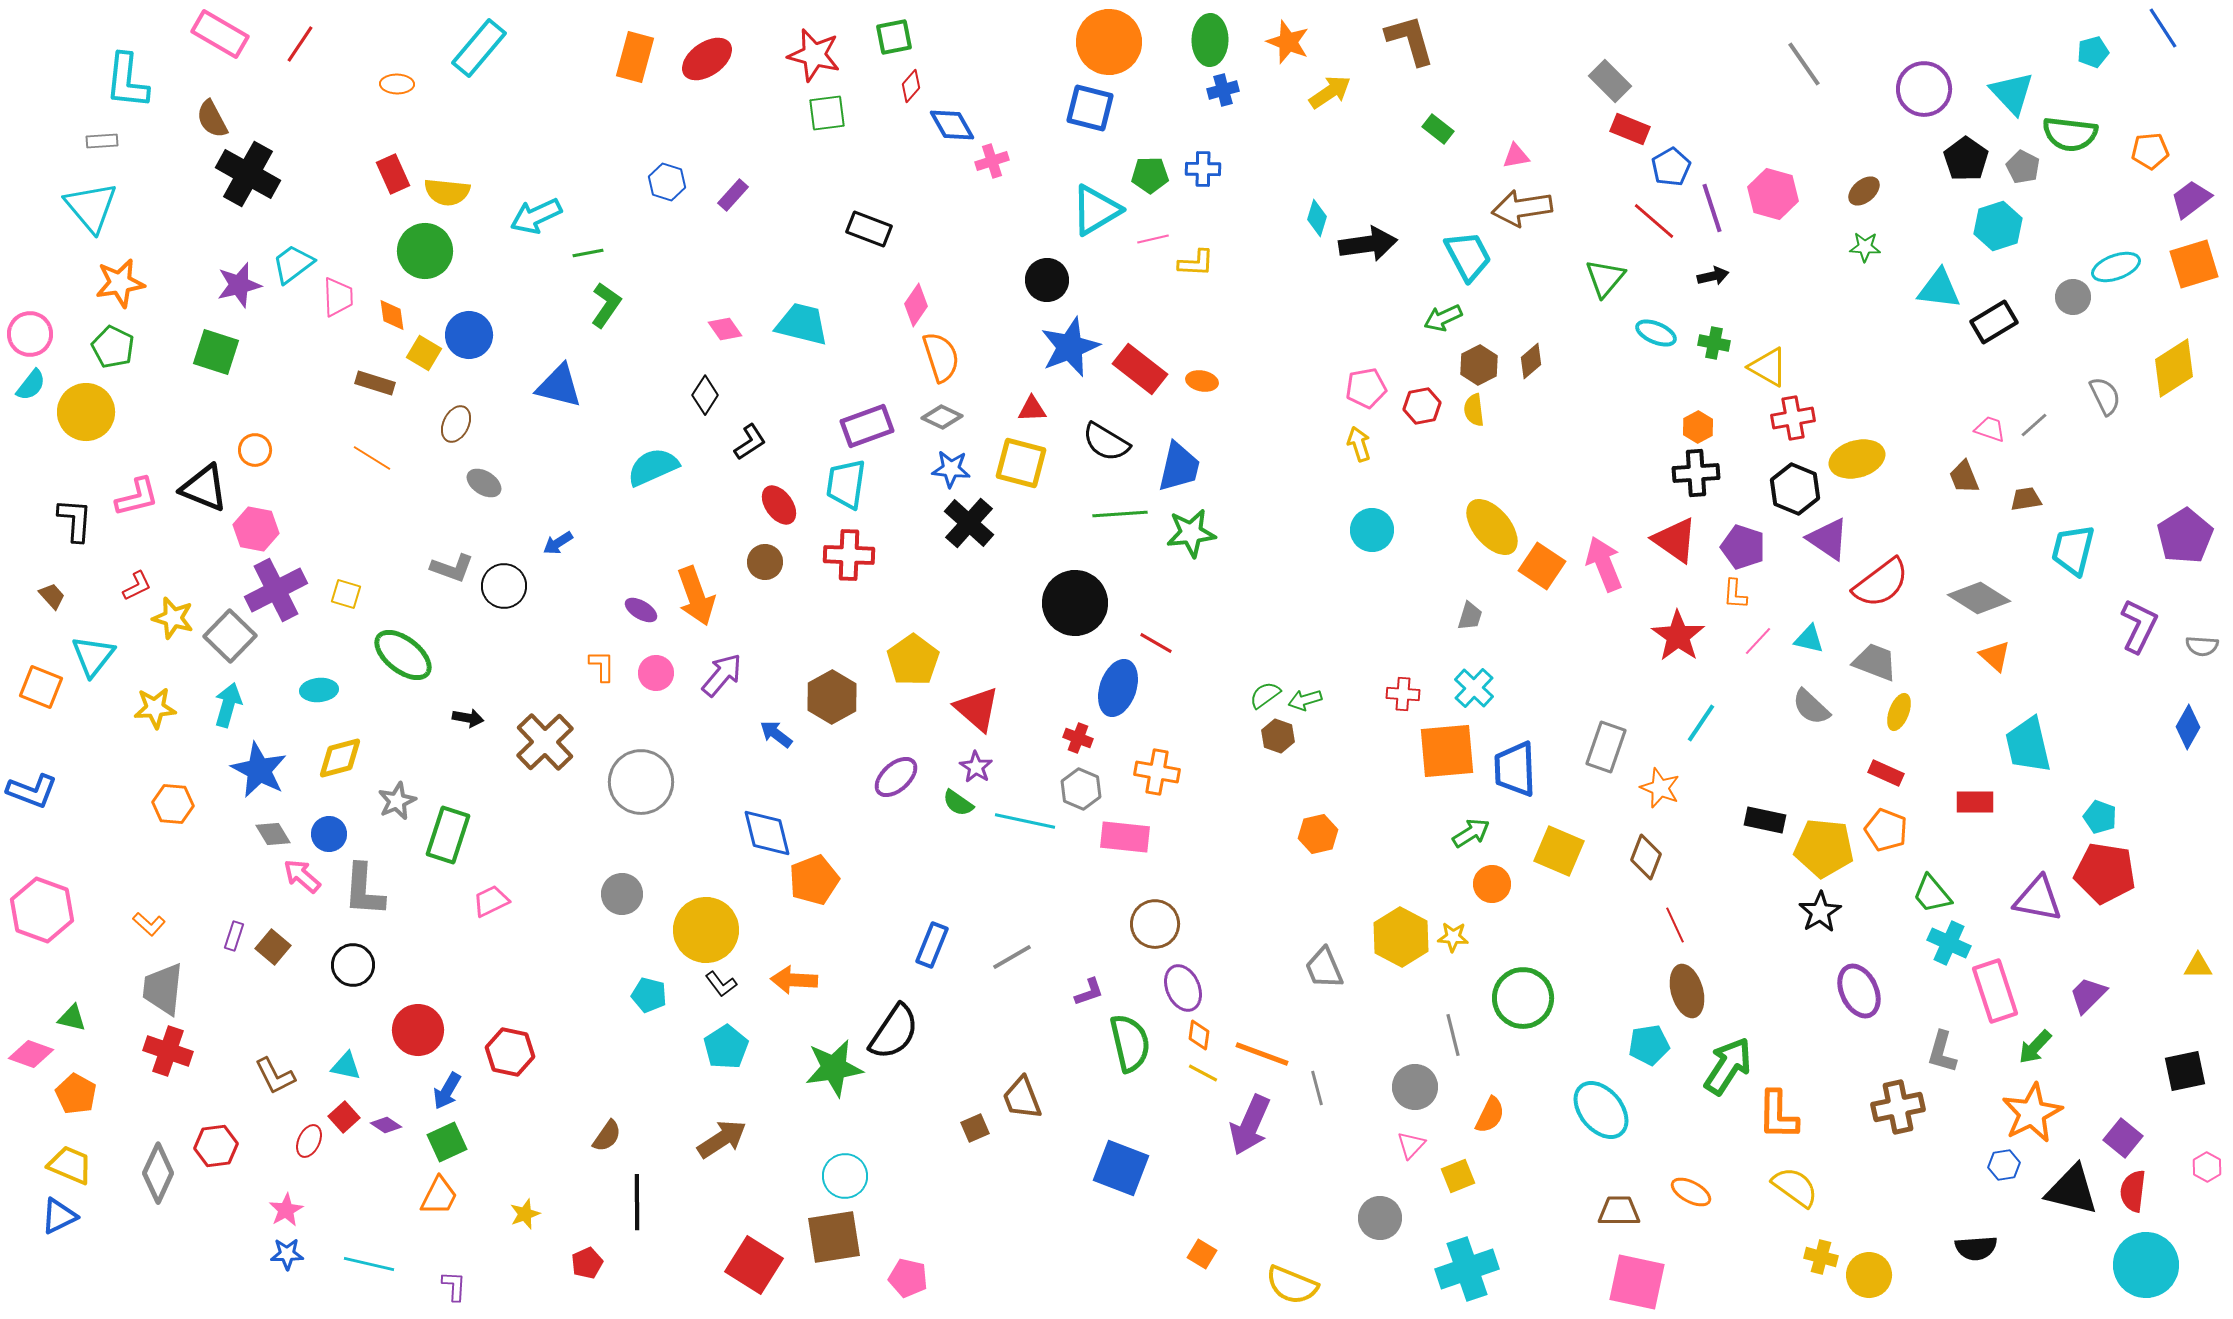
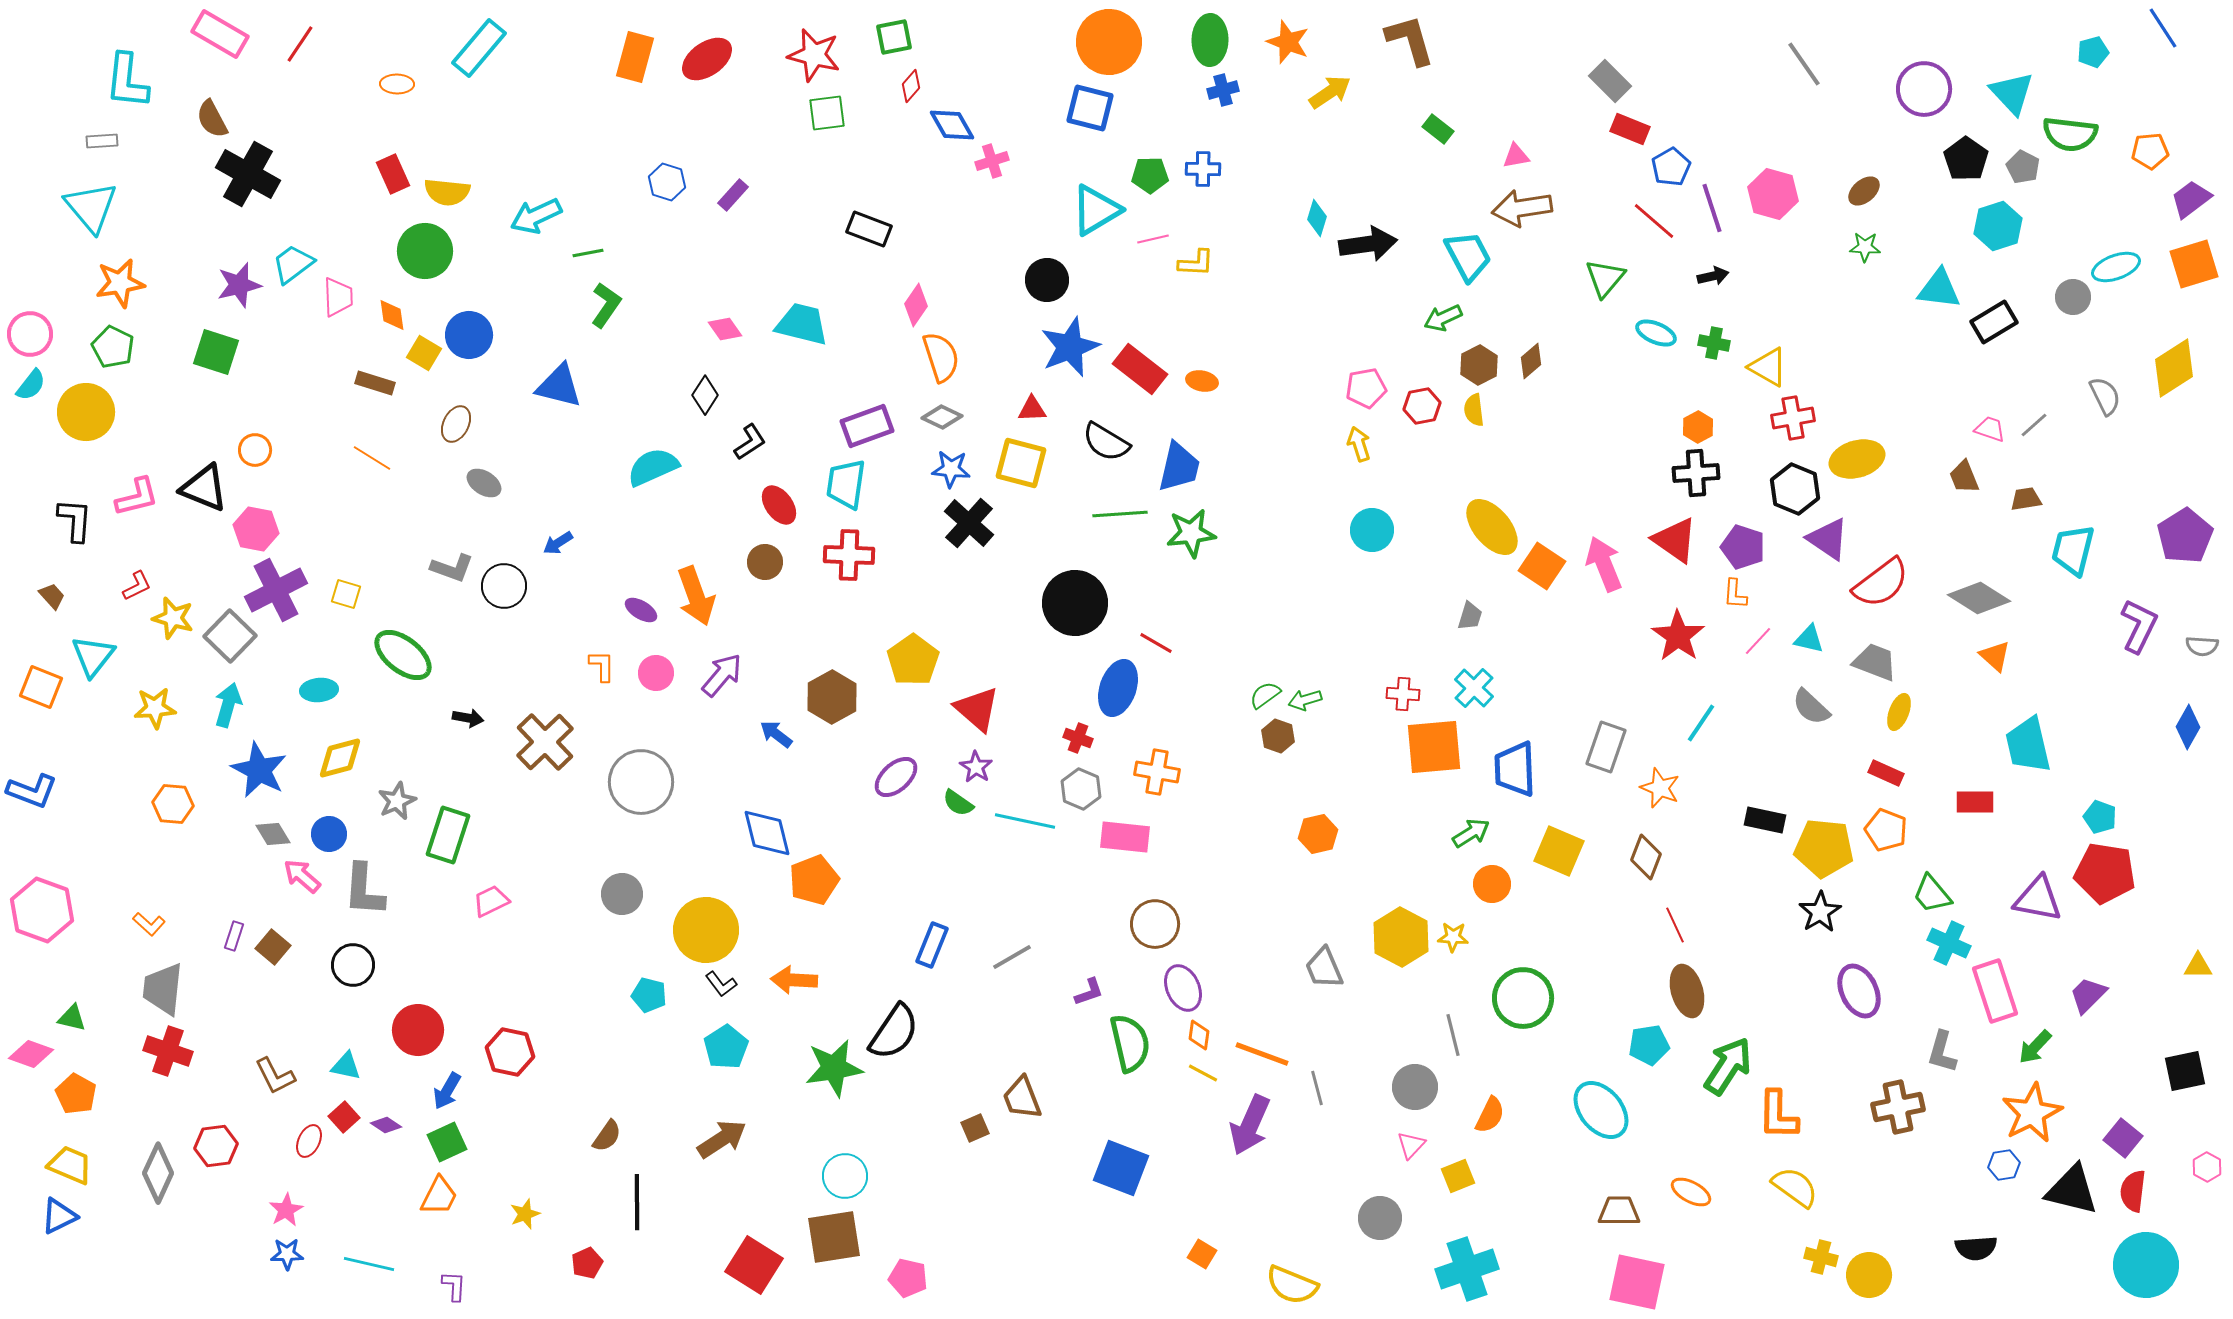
orange square at (1447, 751): moved 13 px left, 4 px up
